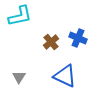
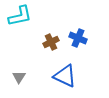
brown cross: rotated 14 degrees clockwise
